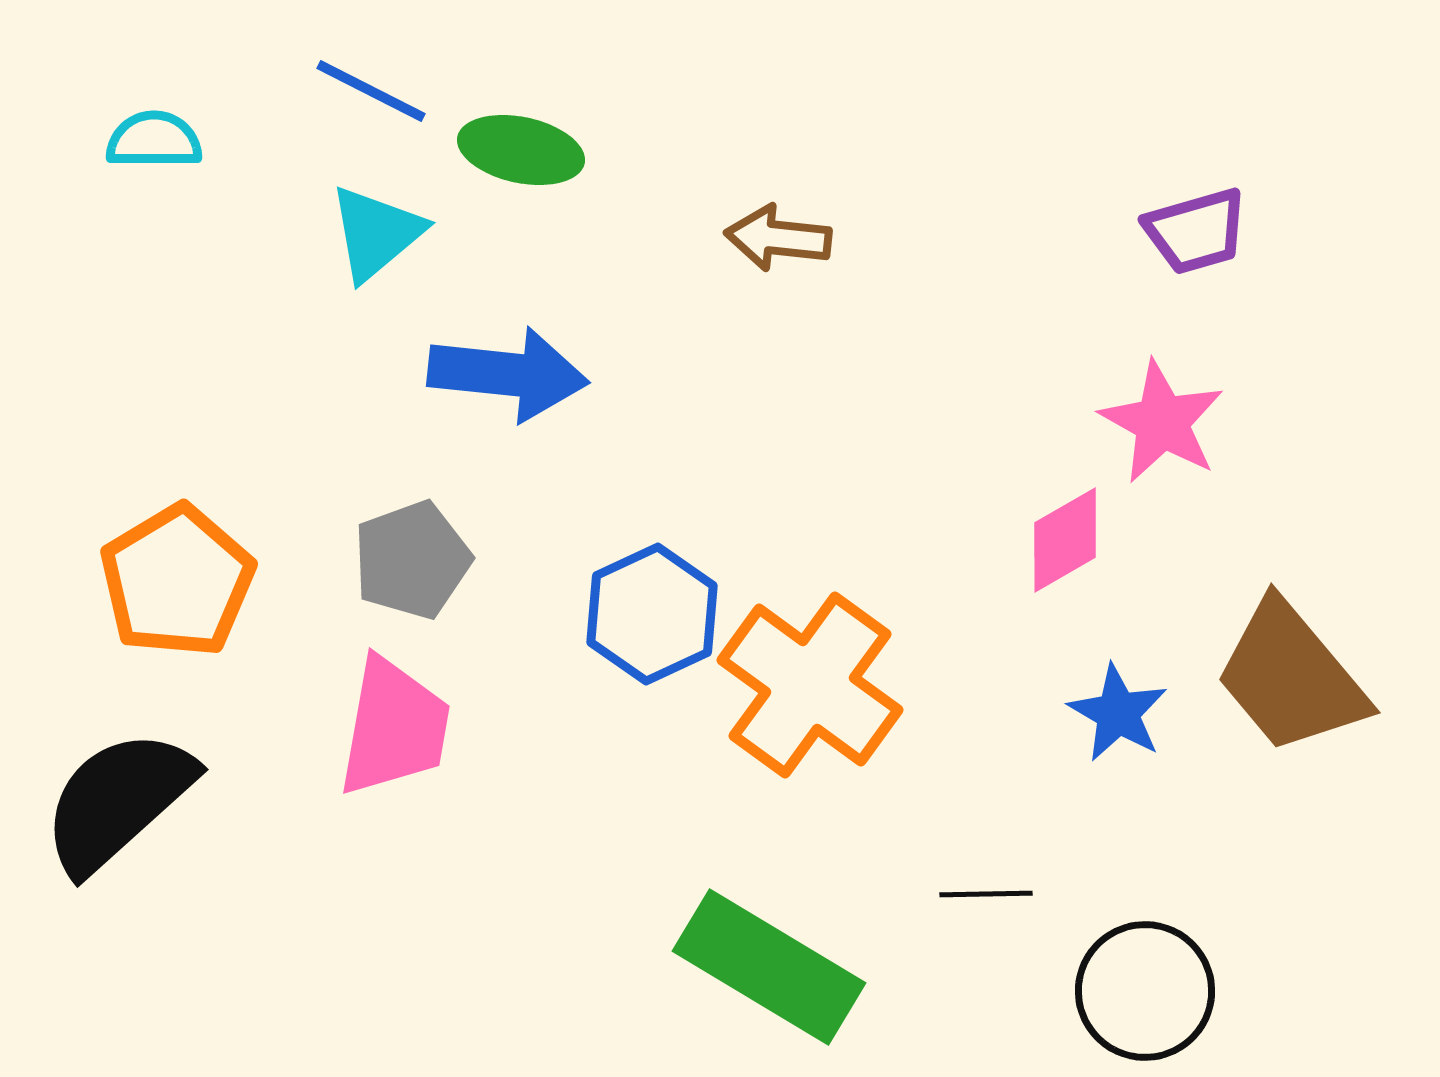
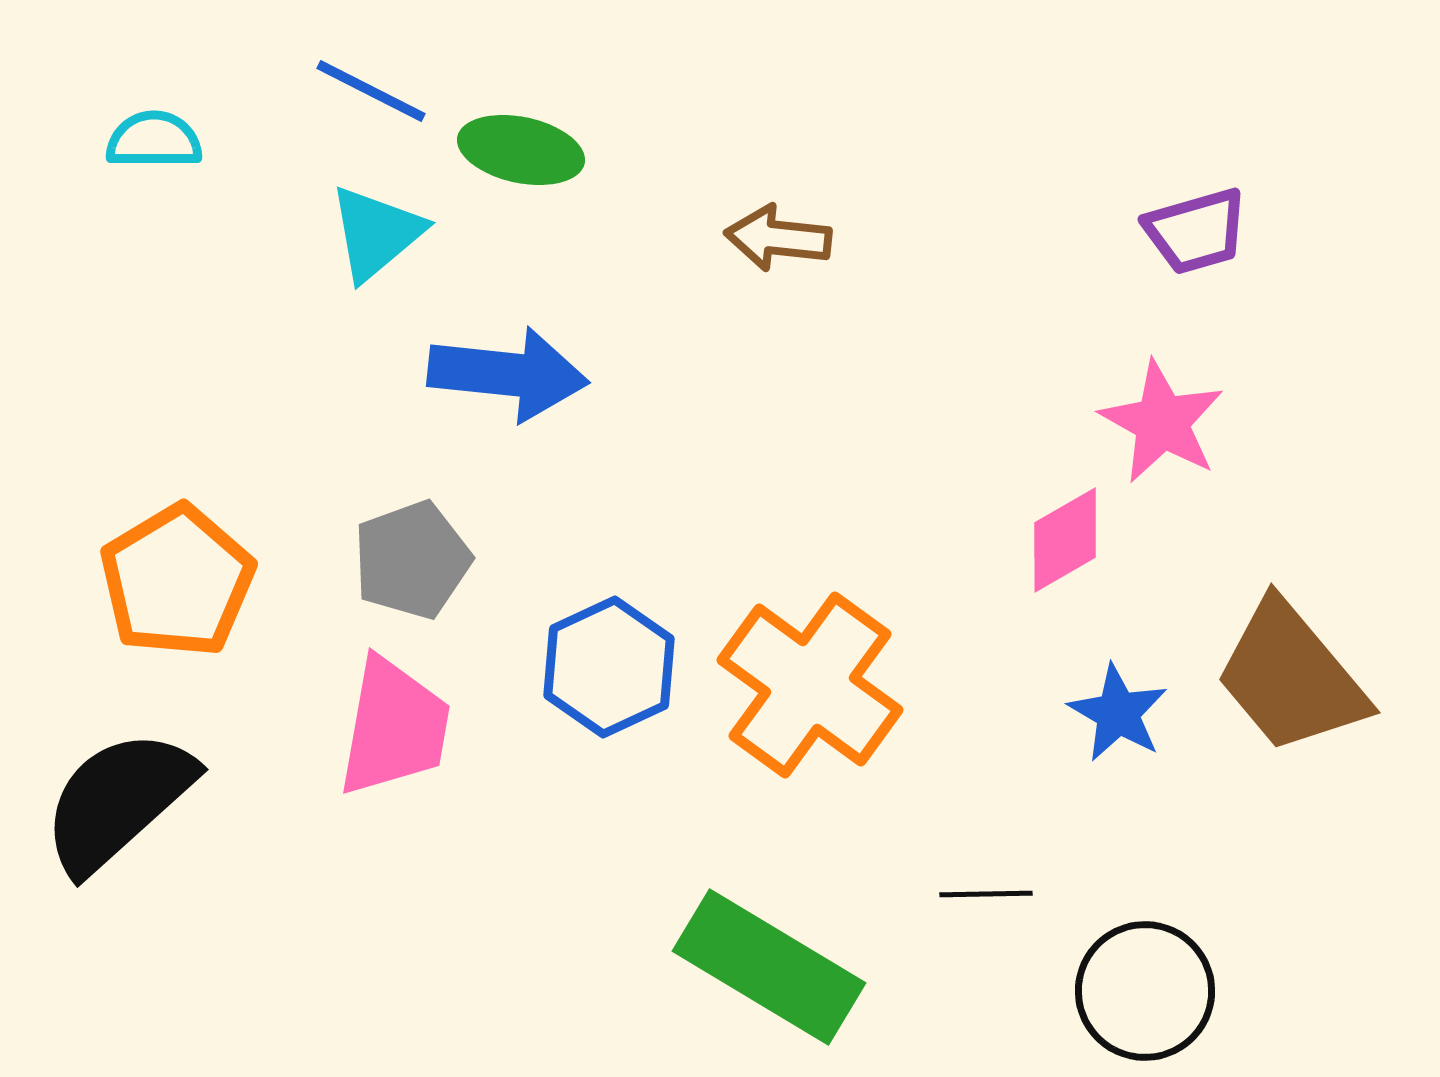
blue hexagon: moved 43 px left, 53 px down
